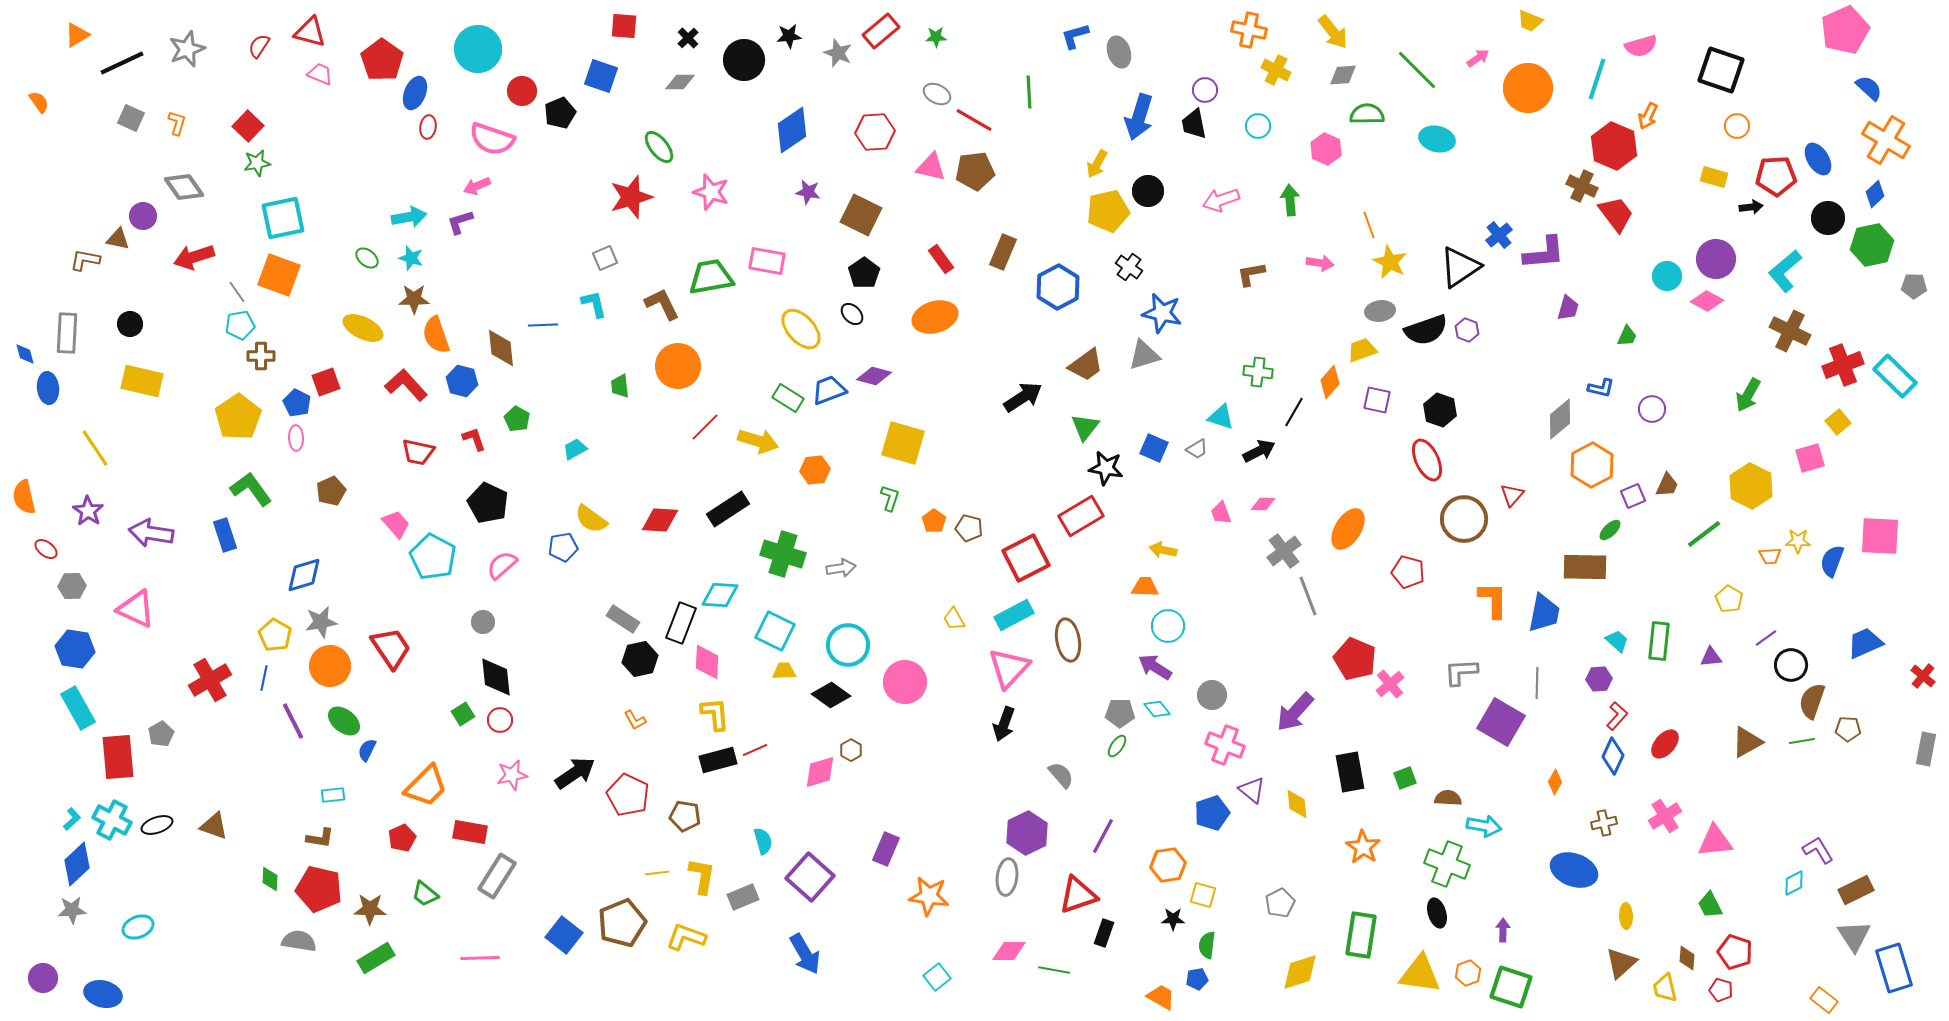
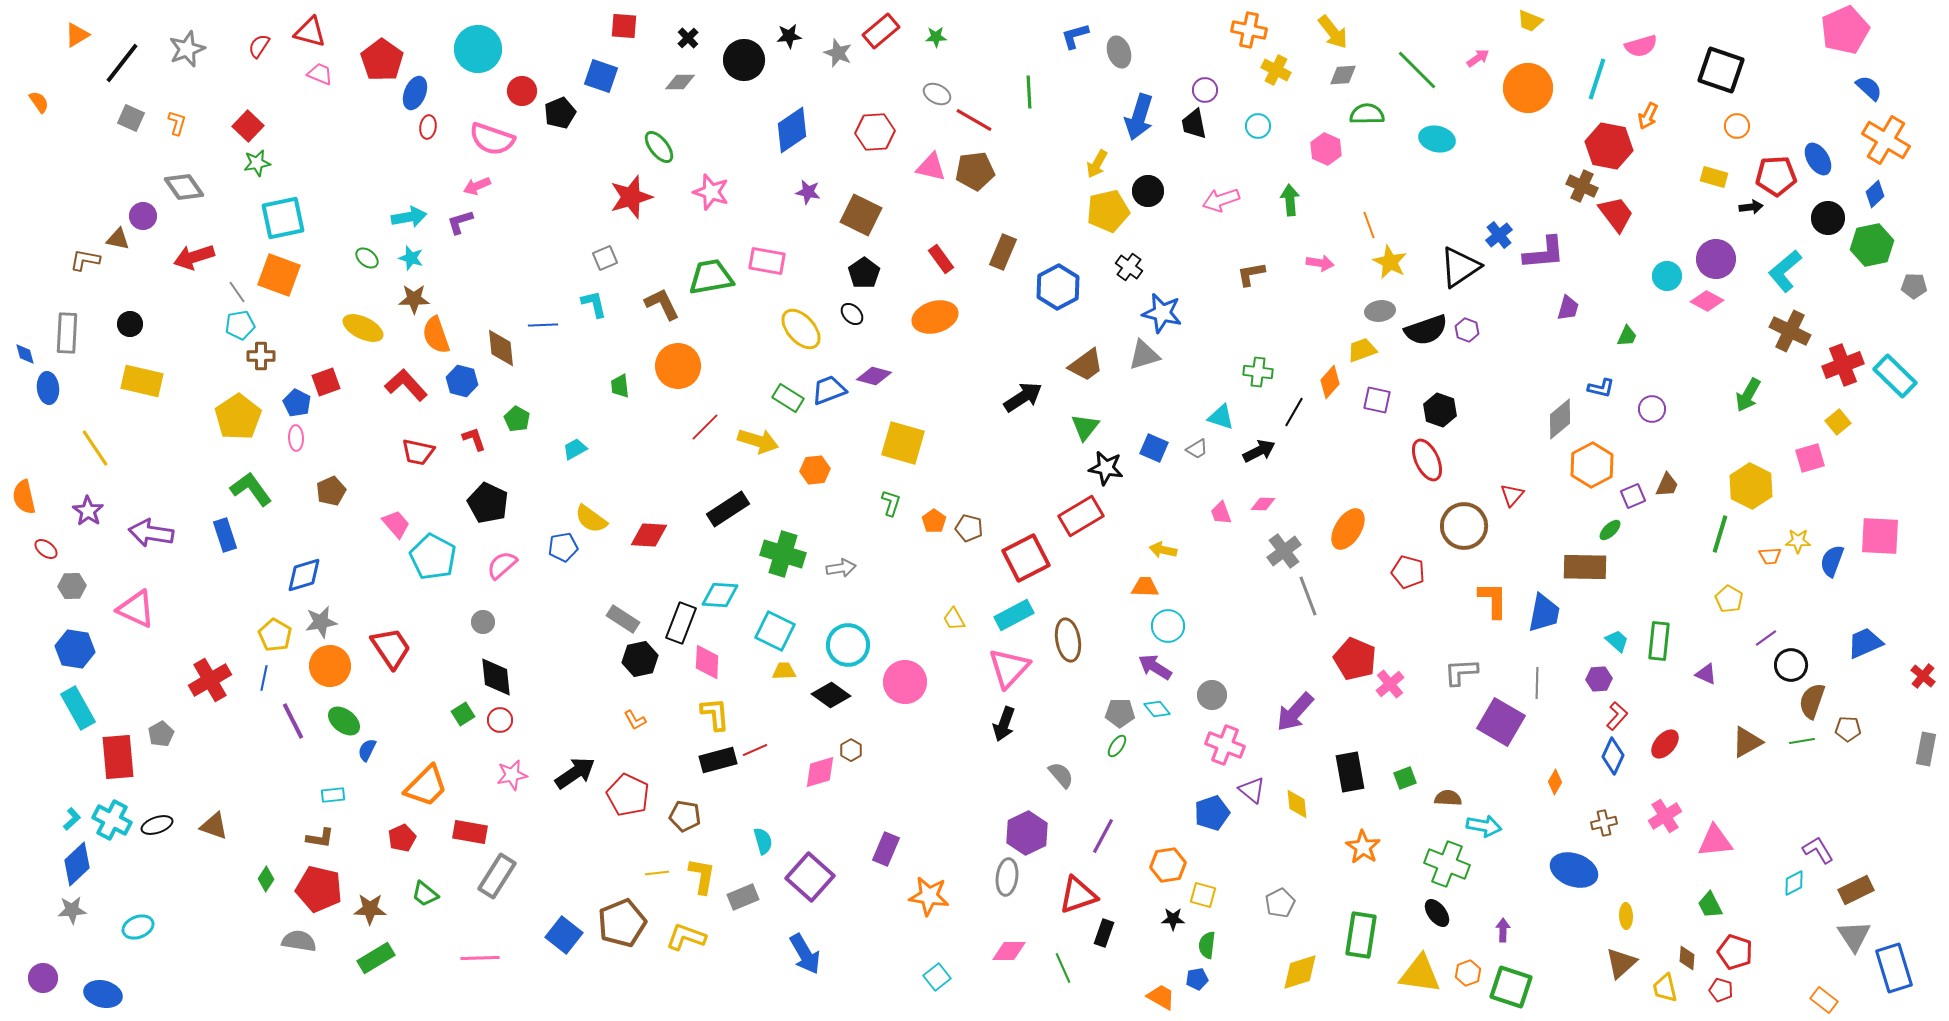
black line at (122, 63): rotated 27 degrees counterclockwise
red hexagon at (1614, 146): moved 5 px left; rotated 12 degrees counterclockwise
green L-shape at (890, 498): moved 1 px right, 5 px down
brown circle at (1464, 519): moved 7 px down
red diamond at (660, 520): moved 11 px left, 15 px down
green line at (1704, 534): moved 16 px right; rotated 36 degrees counterclockwise
purple triangle at (1711, 657): moved 5 px left, 17 px down; rotated 30 degrees clockwise
green diamond at (270, 879): moved 4 px left; rotated 30 degrees clockwise
black ellipse at (1437, 913): rotated 20 degrees counterclockwise
green line at (1054, 970): moved 9 px right, 2 px up; rotated 56 degrees clockwise
